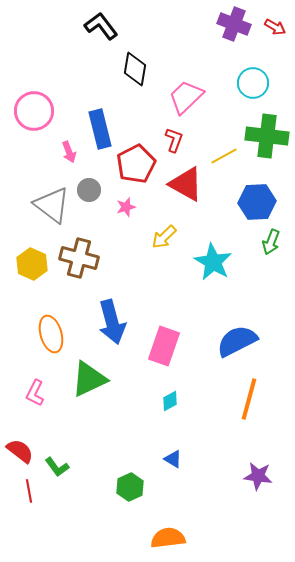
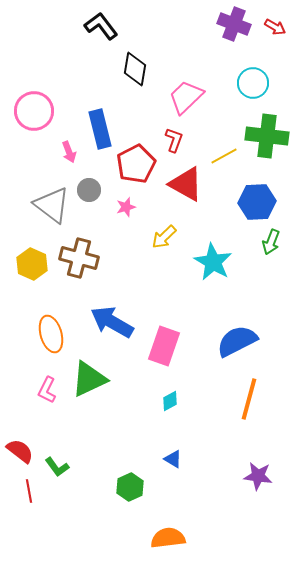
blue arrow: rotated 135 degrees clockwise
pink L-shape: moved 12 px right, 3 px up
